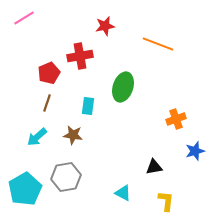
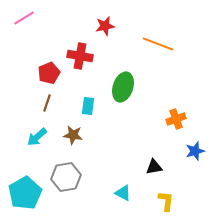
red cross: rotated 20 degrees clockwise
cyan pentagon: moved 4 px down
